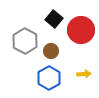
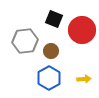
black square: rotated 18 degrees counterclockwise
red circle: moved 1 px right
gray hexagon: rotated 25 degrees clockwise
yellow arrow: moved 5 px down
